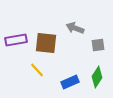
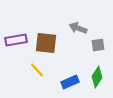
gray arrow: moved 3 px right
